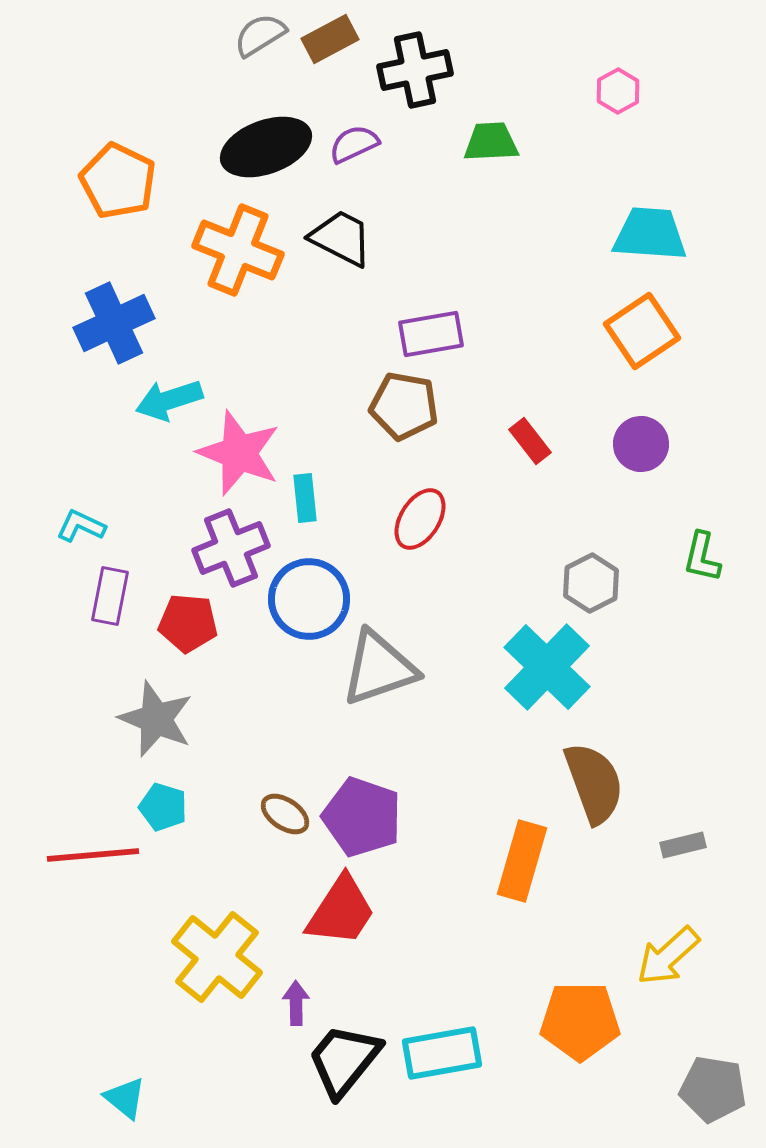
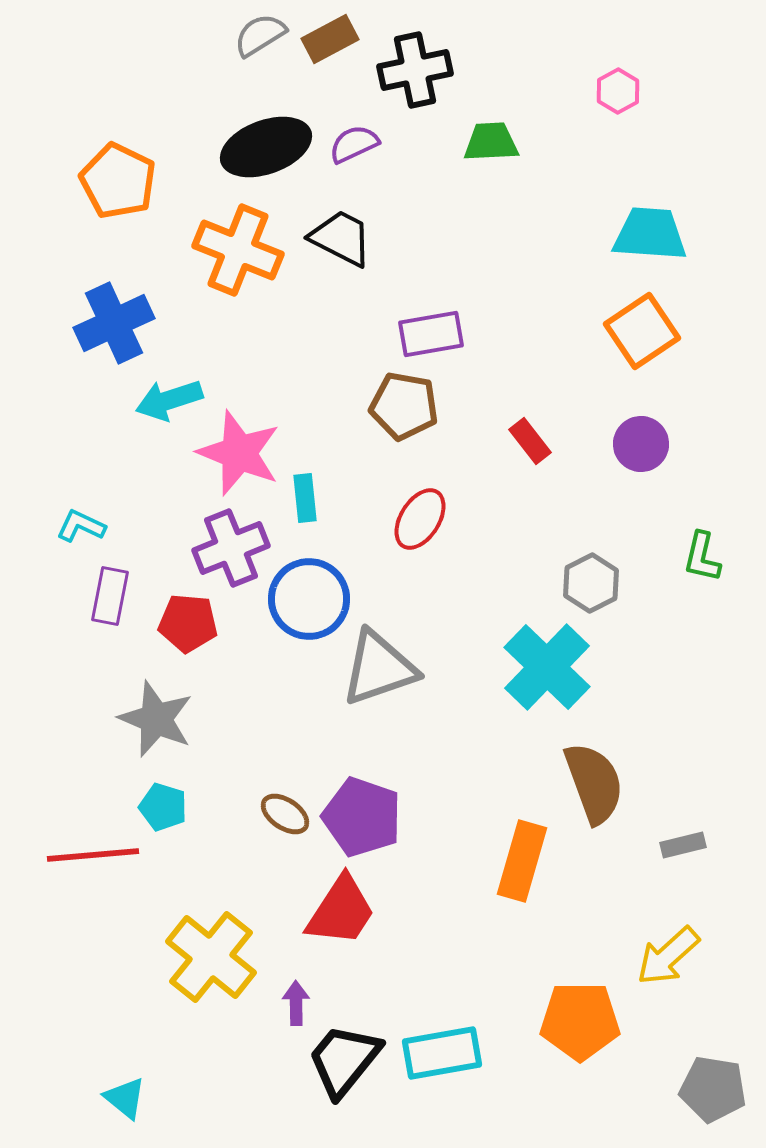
yellow cross at (217, 957): moved 6 px left
